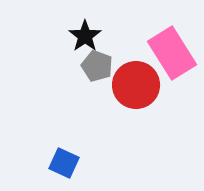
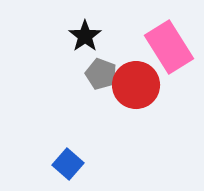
pink rectangle: moved 3 px left, 6 px up
gray pentagon: moved 4 px right, 8 px down
blue square: moved 4 px right, 1 px down; rotated 16 degrees clockwise
